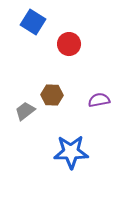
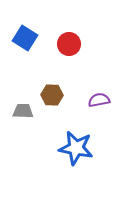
blue square: moved 8 px left, 16 px down
gray trapezoid: moved 2 px left; rotated 40 degrees clockwise
blue star: moved 5 px right, 4 px up; rotated 12 degrees clockwise
